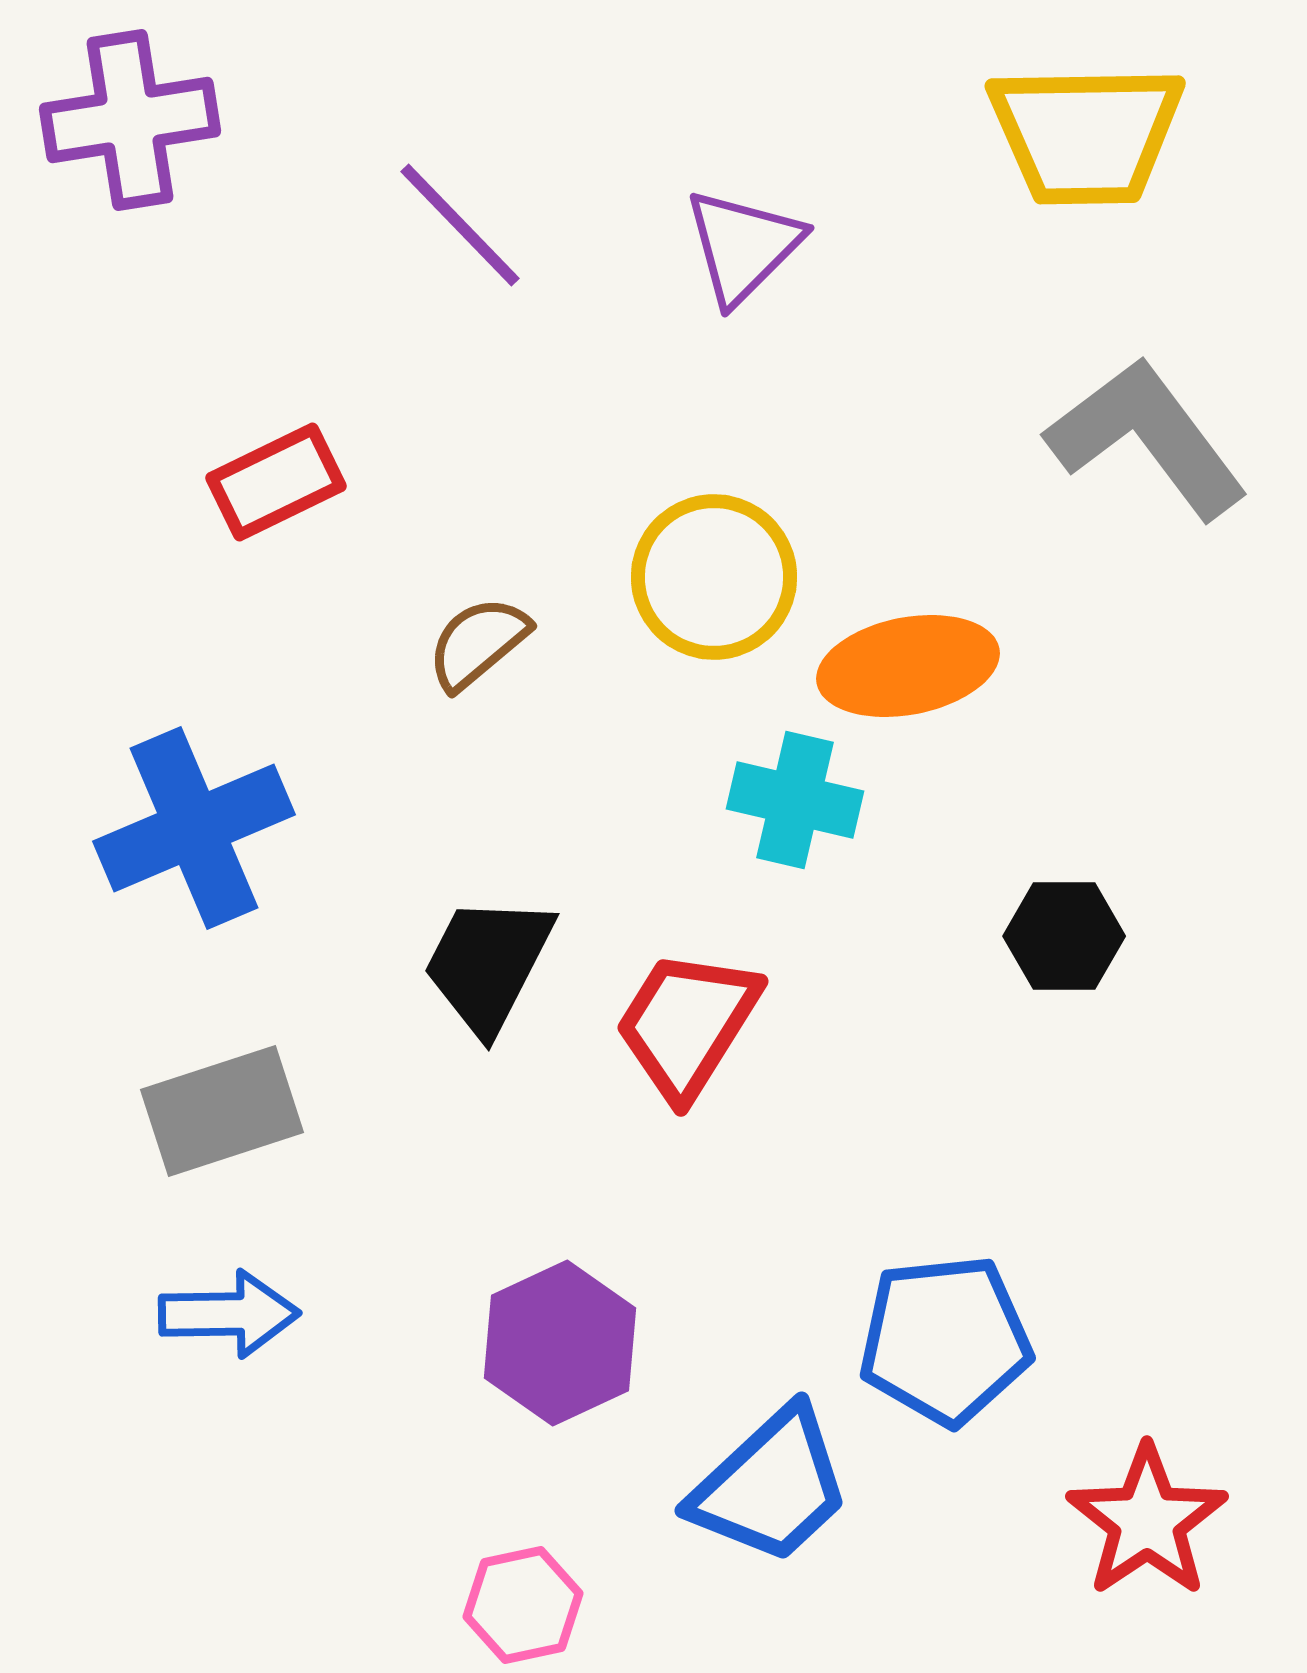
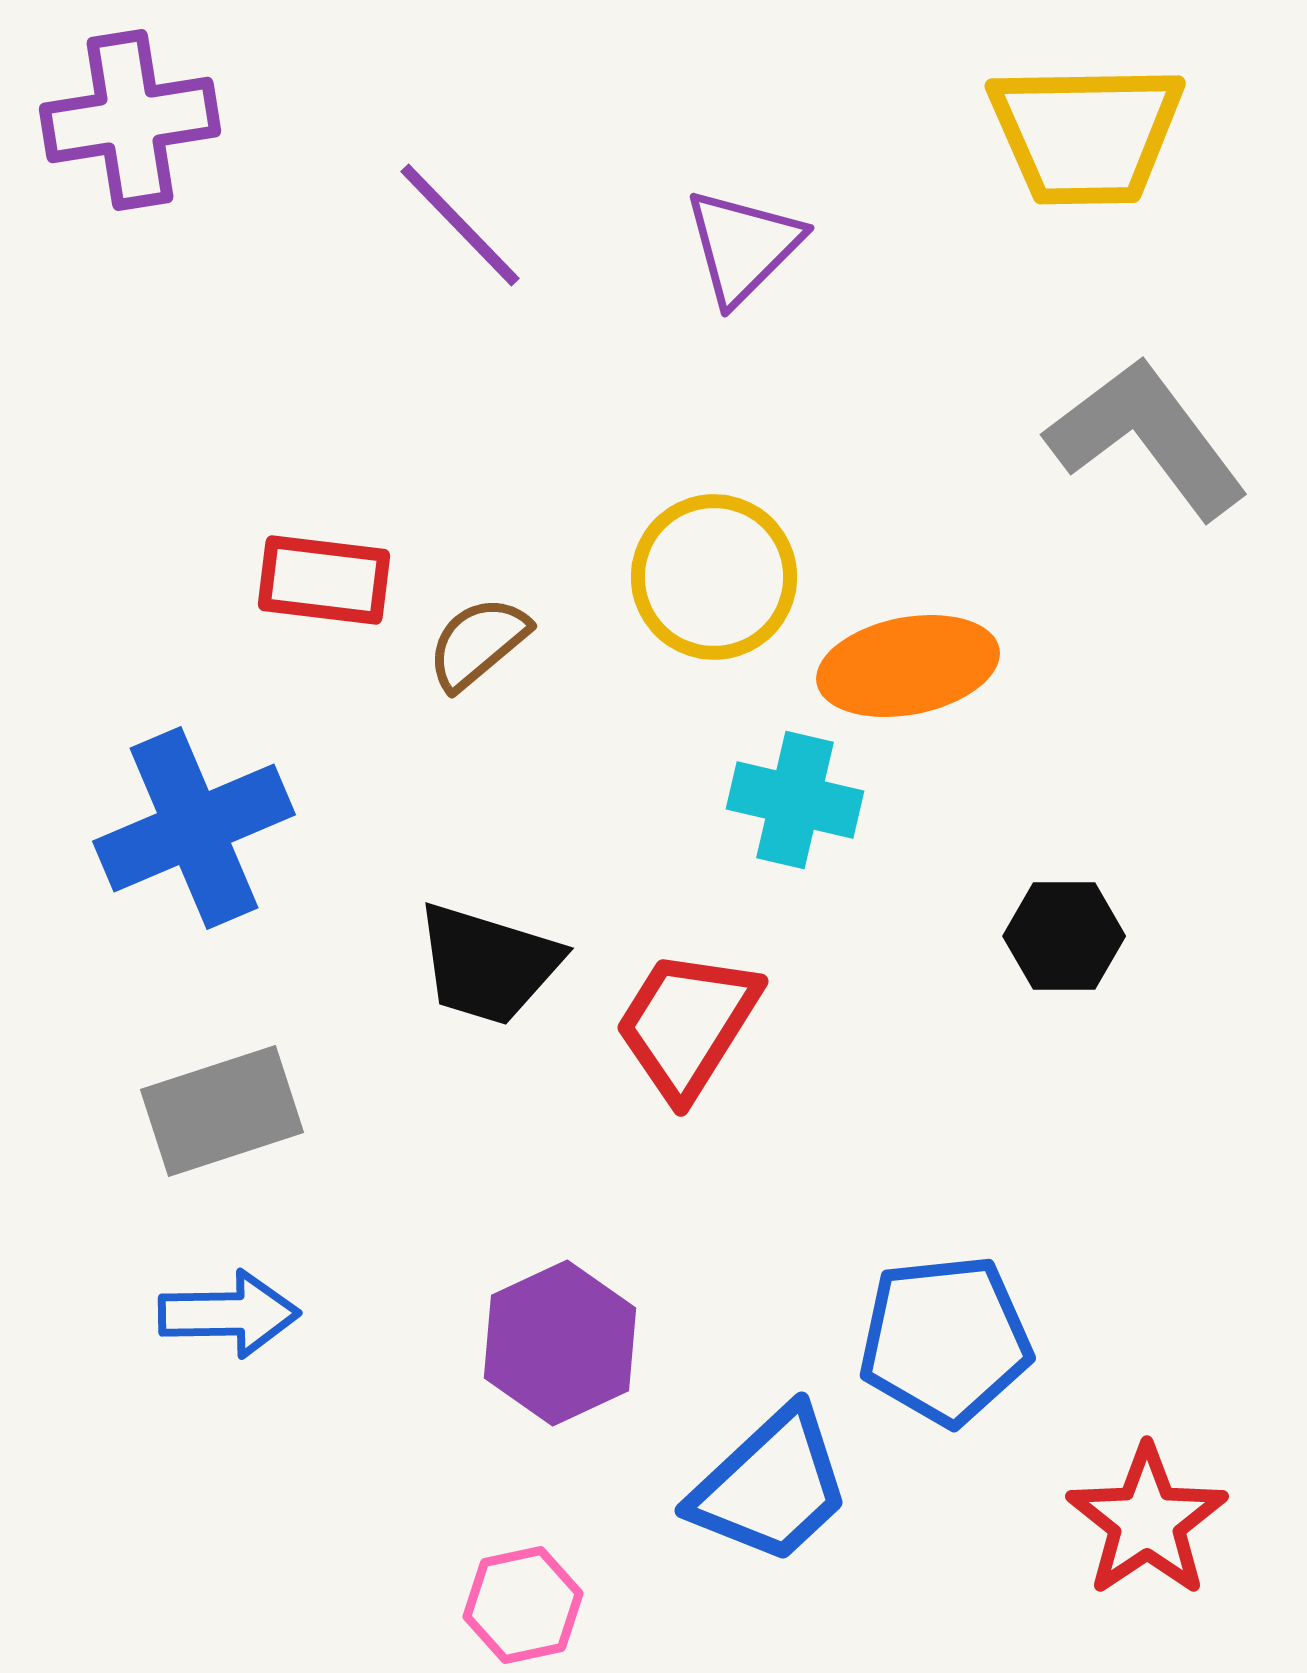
red rectangle: moved 48 px right, 98 px down; rotated 33 degrees clockwise
black trapezoid: rotated 100 degrees counterclockwise
